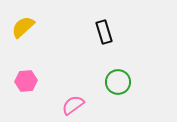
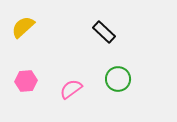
black rectangle: rotated 30 degrees counterclockwise
green circle: moved 3 px up
pink semicircle: moved 2 px left, 16 px up
